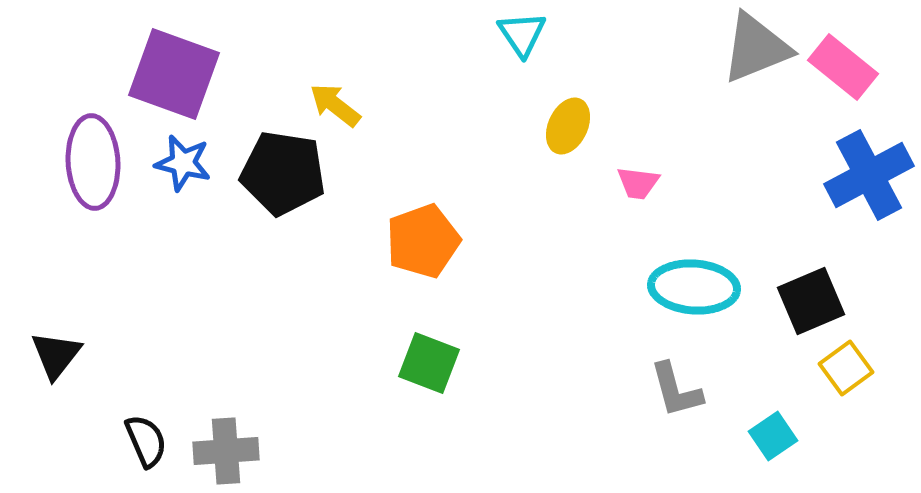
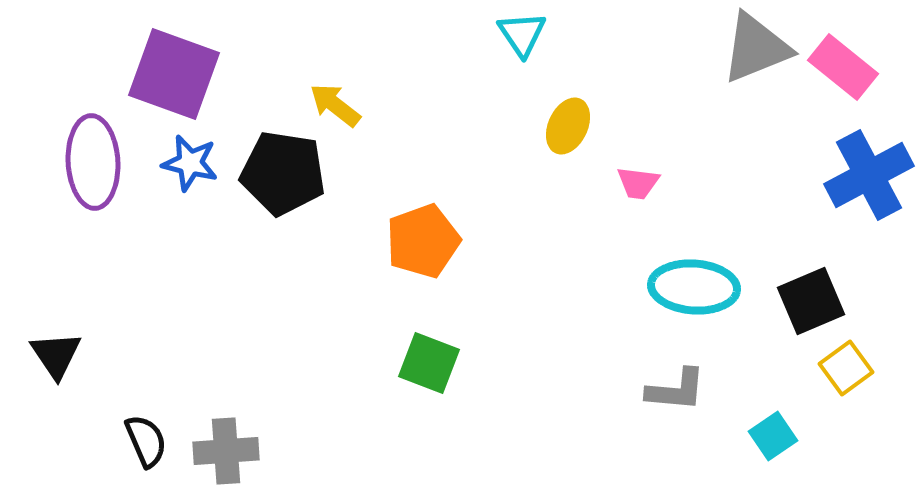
blue star: moved 7 px right
black triangle: rotated 12 degrees counterclockwise
gray L-shape: rotated 70 degrees counterclockwise
